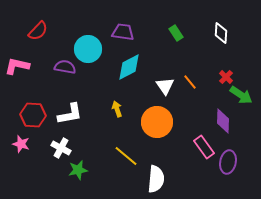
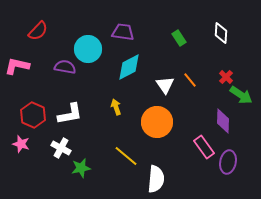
green rectangle: moved 3 px right, 5 px down
orange line: moved 2 px up
white triangle: moved 1 px up
yellow arrow: moved 1 px left, 2 px up
red hexagon: rotated 20 degrees clockwise
green star: moved 3 px right, 2 px up
